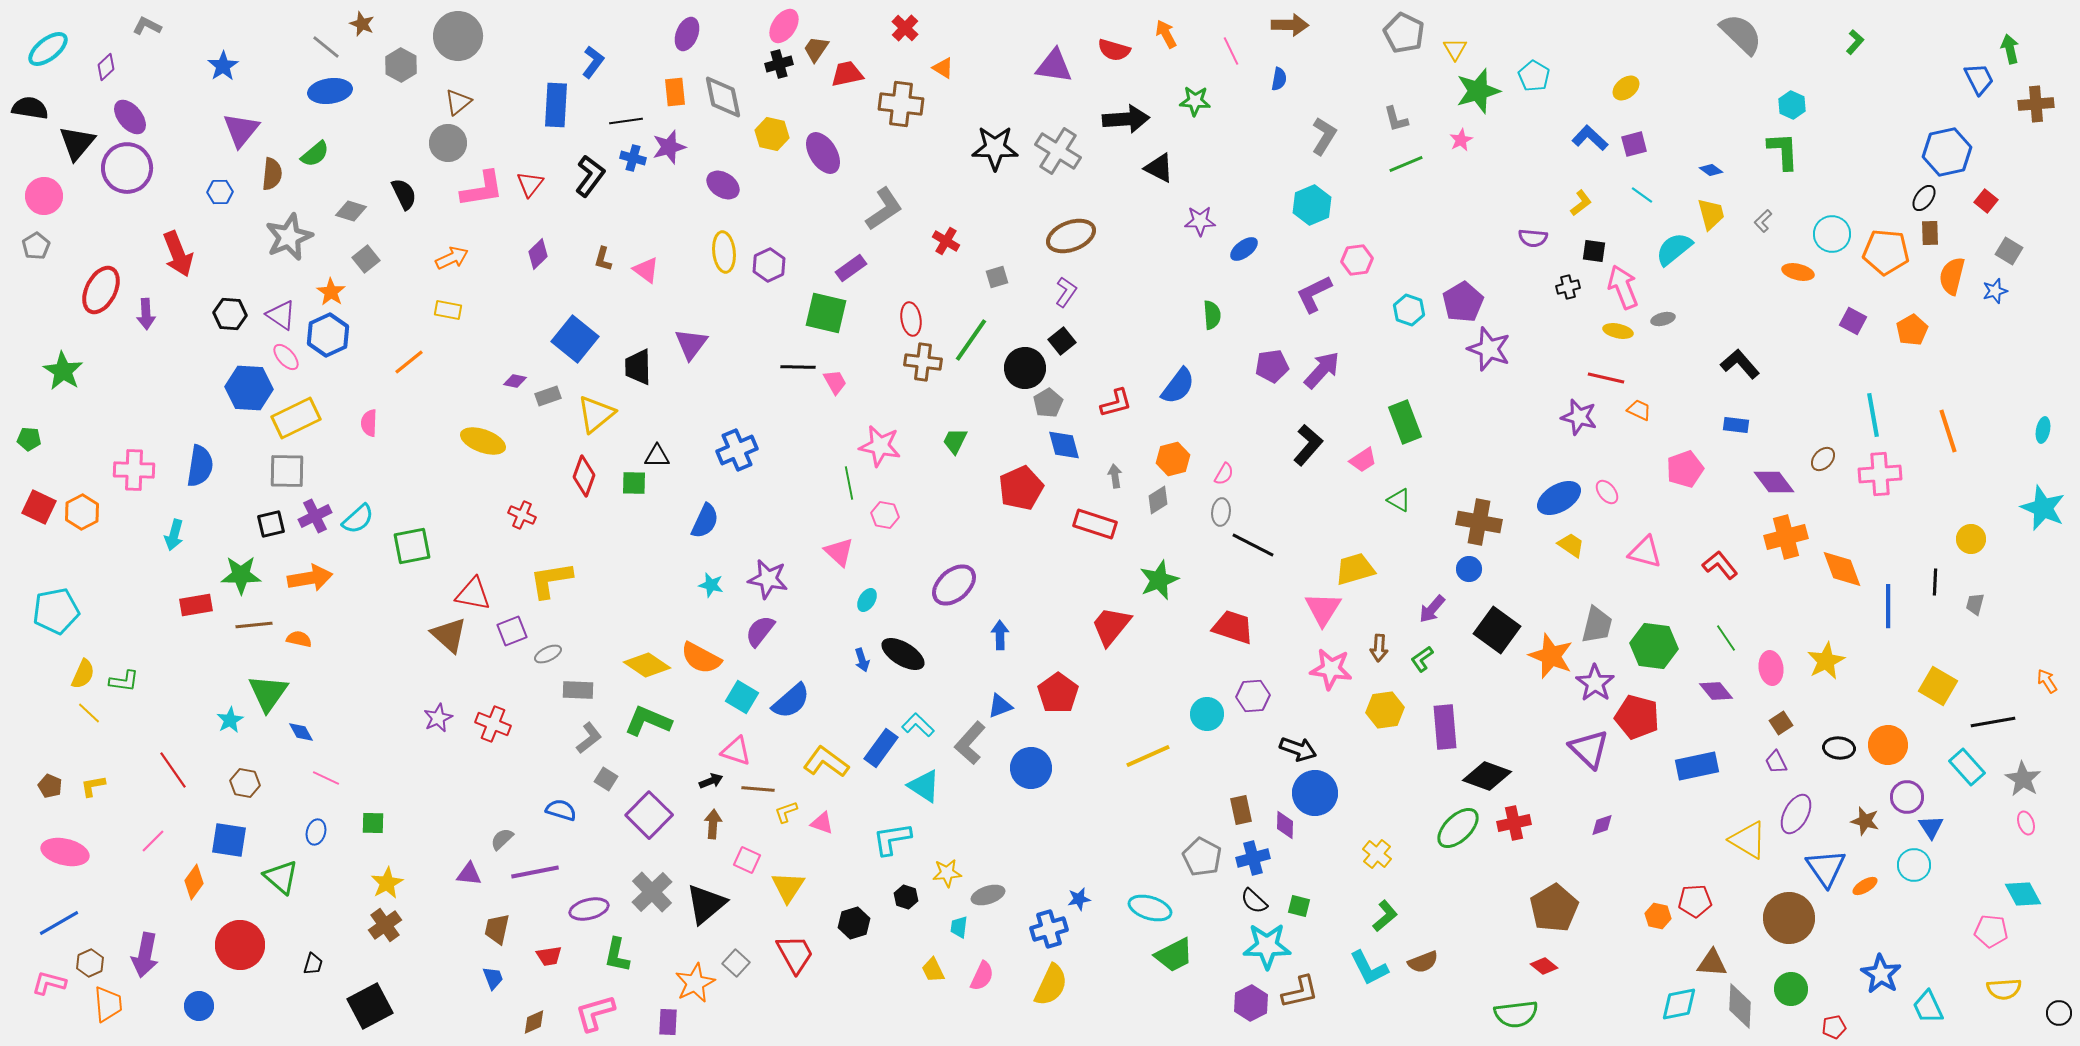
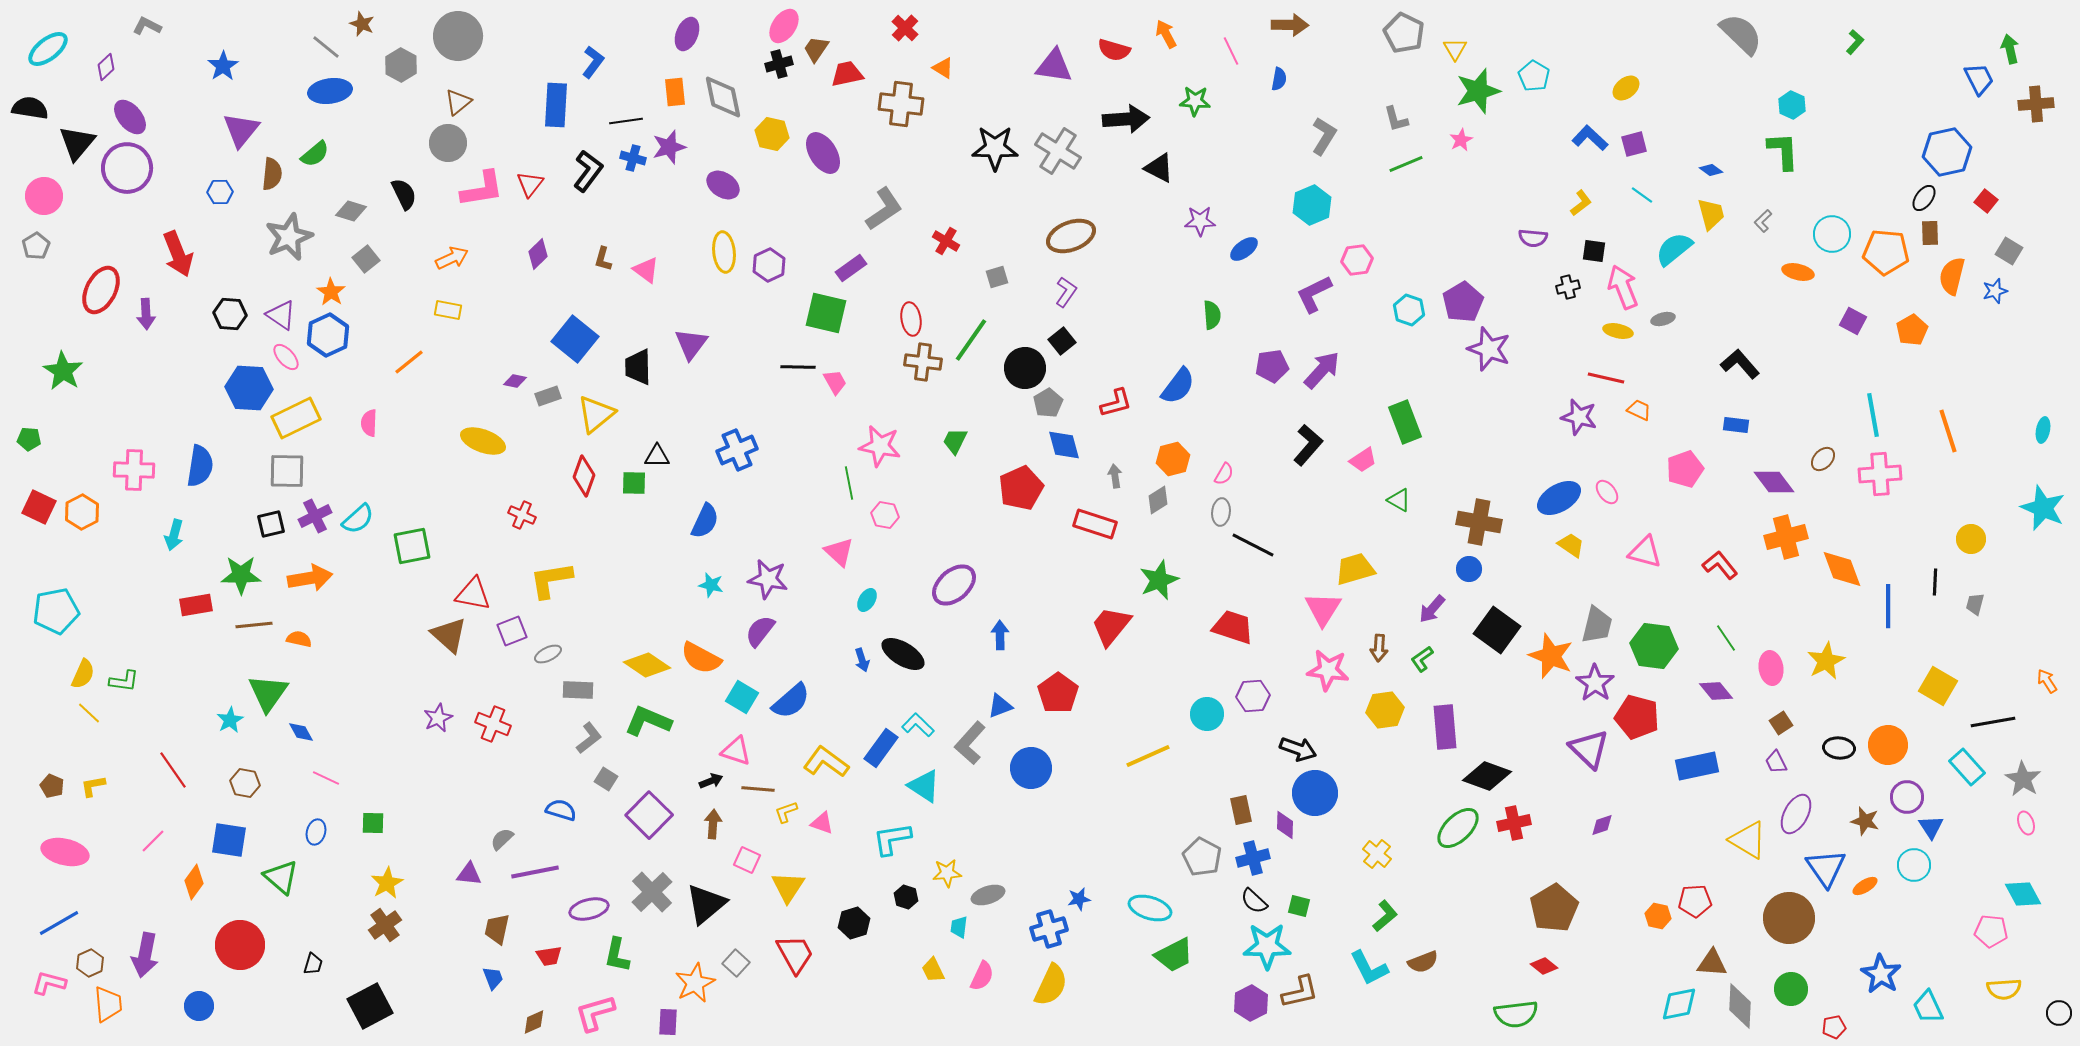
black L-shape at (590, 176): moved 2 px left, 5 px up
pink star at (1331, 669): moved 3 px left, 1 px down
brown pentagon at (50, 786): moved 2 px right
